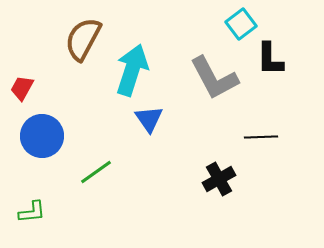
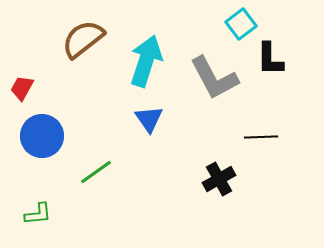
brown semicircle: rotated 24 degrees clockwise
cyan arrow: moved 14 px right, 9 px up
green L-shape: moved 6 px right, 2 px down
